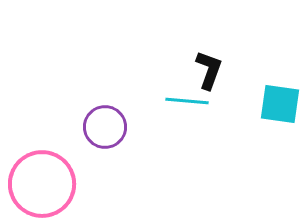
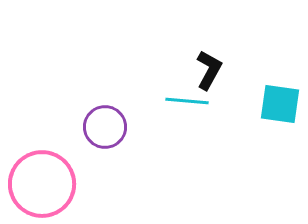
black L-shape: rotated 9 degrees clockwise
